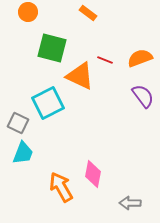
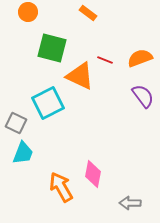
gray square: moved 2 px left
